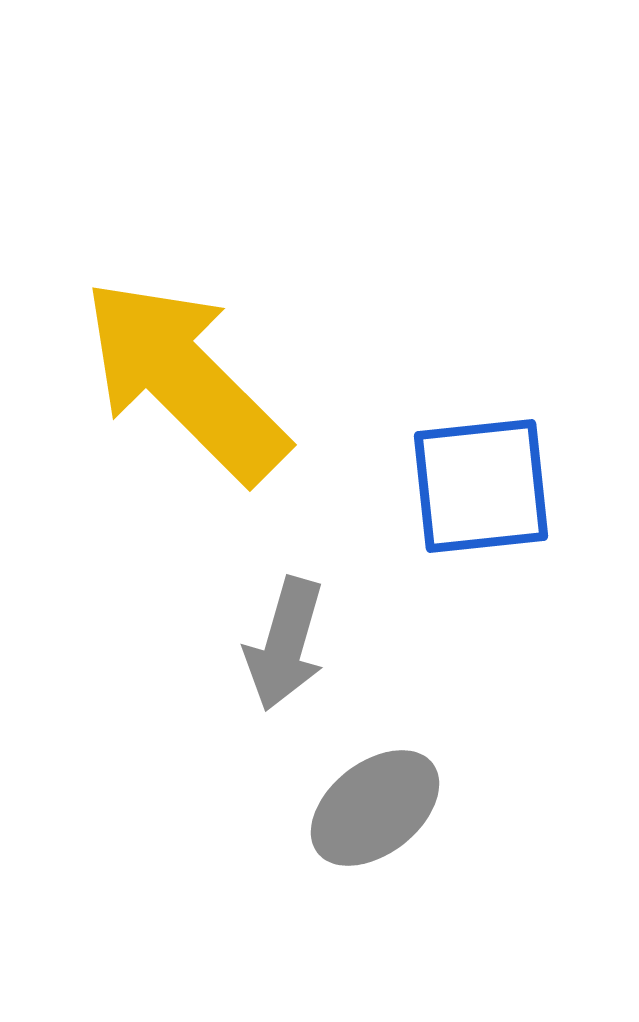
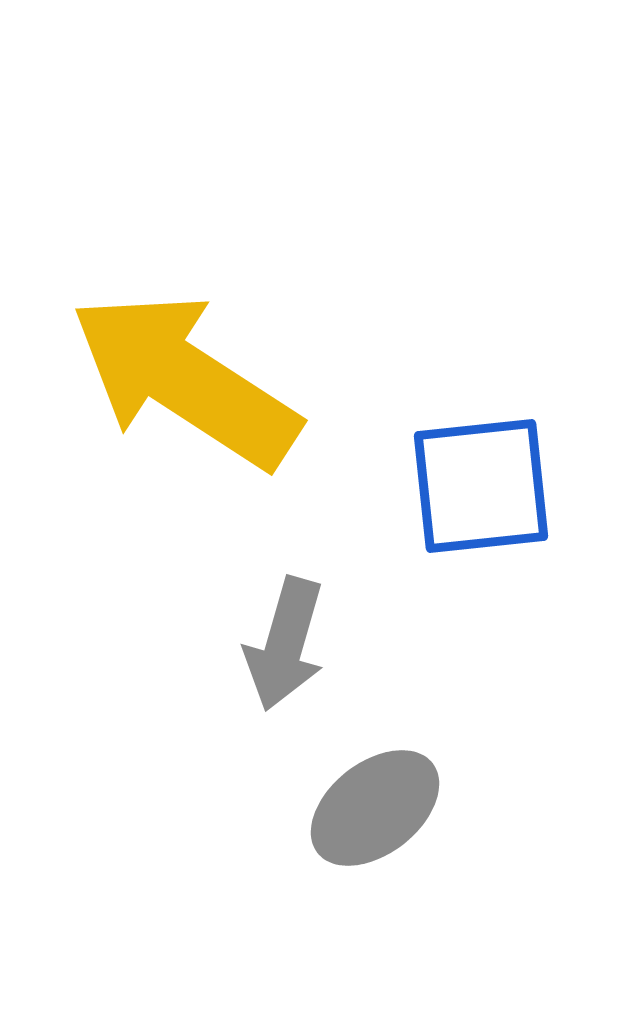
yellow arrow: rotated 12 degrees counterclockwise
